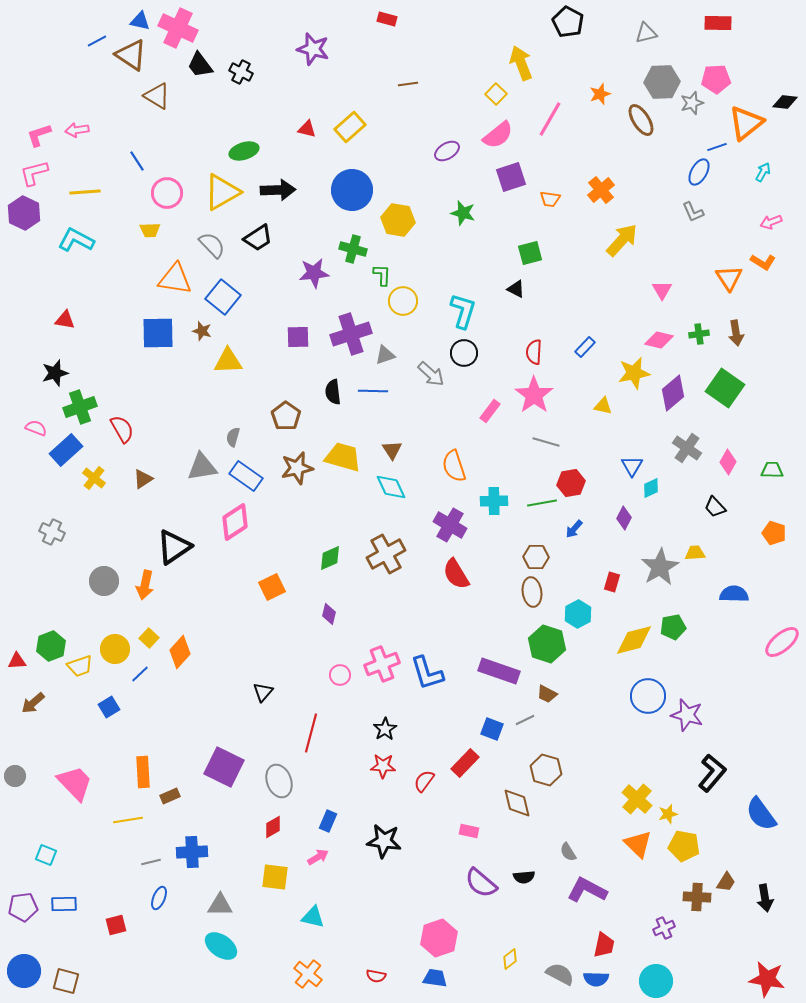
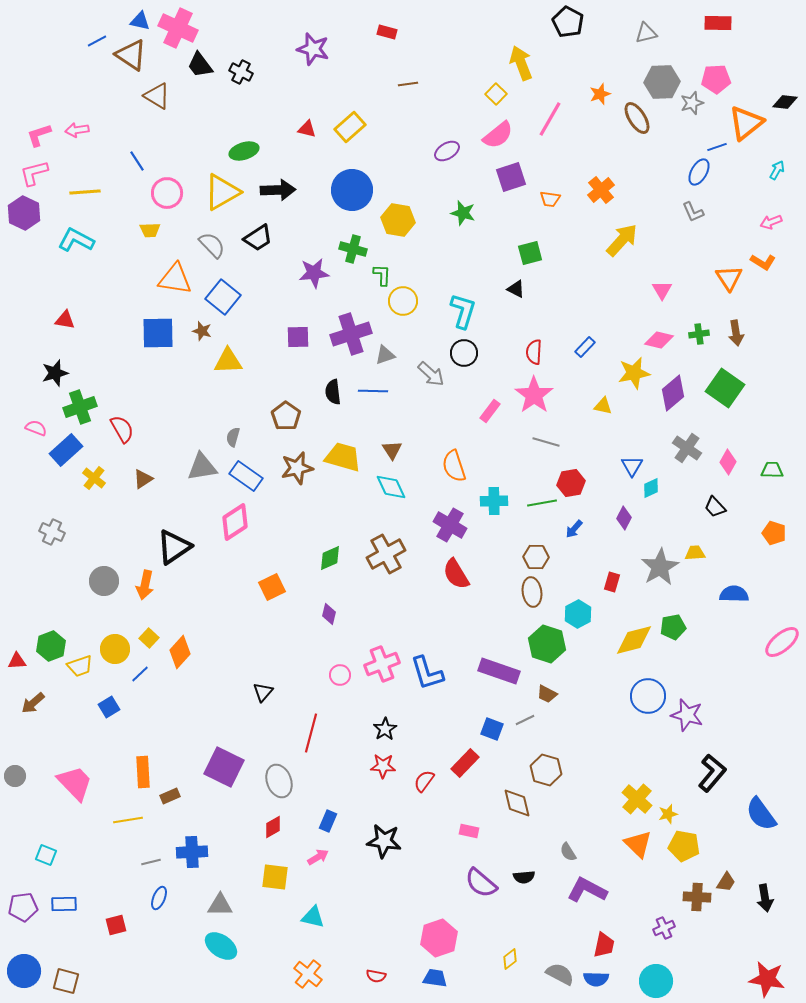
red rectangle at (387, 19): moved 13 px down
brown ellipse at (641, 120): moved 4 px left, 2 px up
cyan arrow at (763, 172): moved 14 px right, 2 px up
